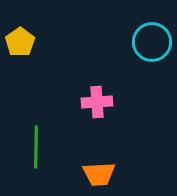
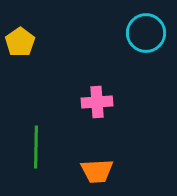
cyan circle: moved 6 px left, 9 px up
orange trapezoid: moved 2 px left, 3 px up
